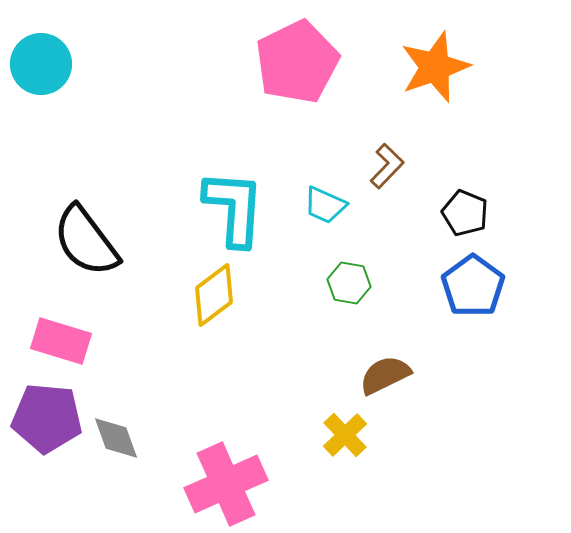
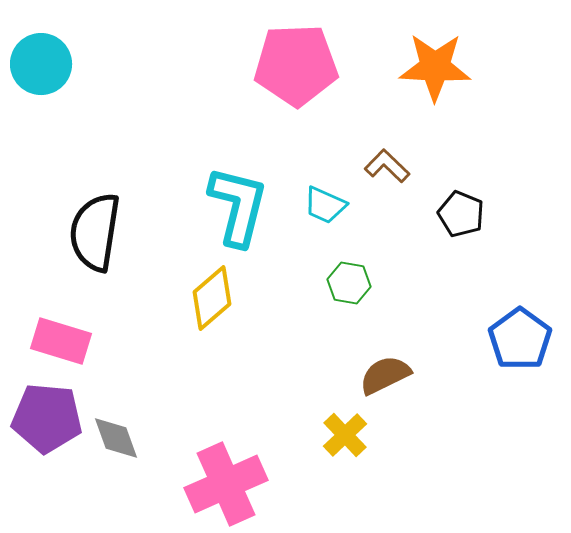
pink pentagon: moved 1 px left, 3 px down; rotated 24 degrees clockwise
orange star: rotated 22 degrees clockwise
brown L-shape: rotated 90 degrees counterclockwise
cyan L-shape: moved 4 px right, 2 px up; rotated 10 degrees clockwise
black pentagon: moved 4 px left, 1 px down
black semicircle: moved 9 px right, 9 px up; rotated 46 degrees clockwise
blue pentagon: moved 47 px right, 53 px down
yellow diamond: moved 2 px left, 3 px down; rotated 4 degrees counterclockwise
